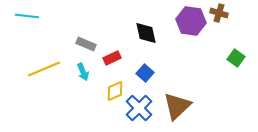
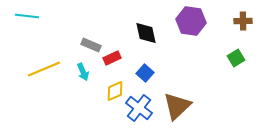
brown cross: moved 24 px right, 8 px down; rotated 18 degrees counterclockwise
gray rectangle: moved 5 px right, 1 px down
green square: rotated 24 degrees clockwise
blue cross: rotated 8 degrees counterclockwise
